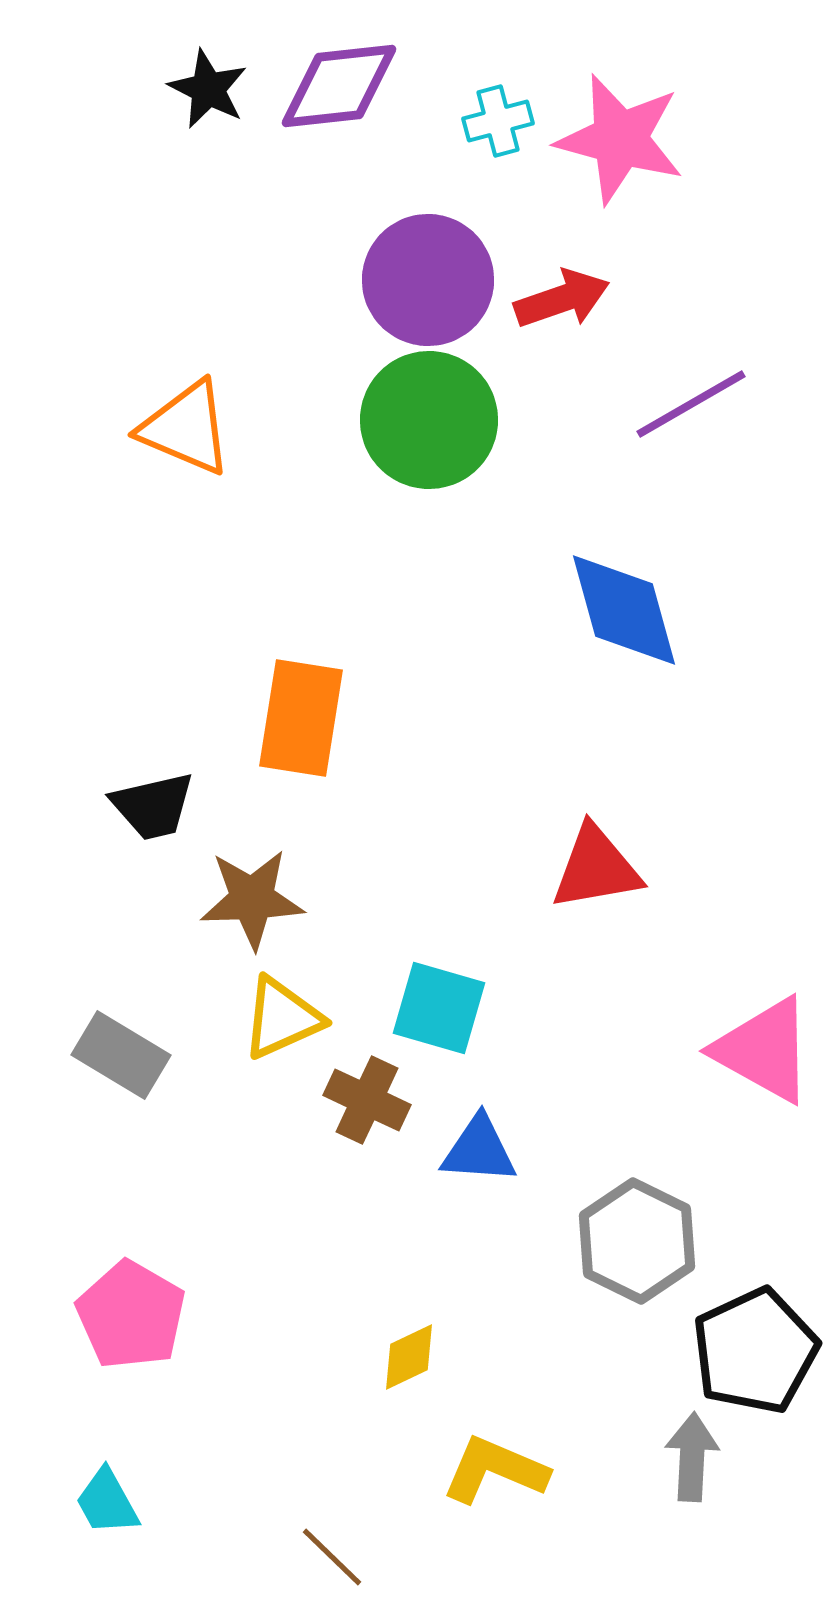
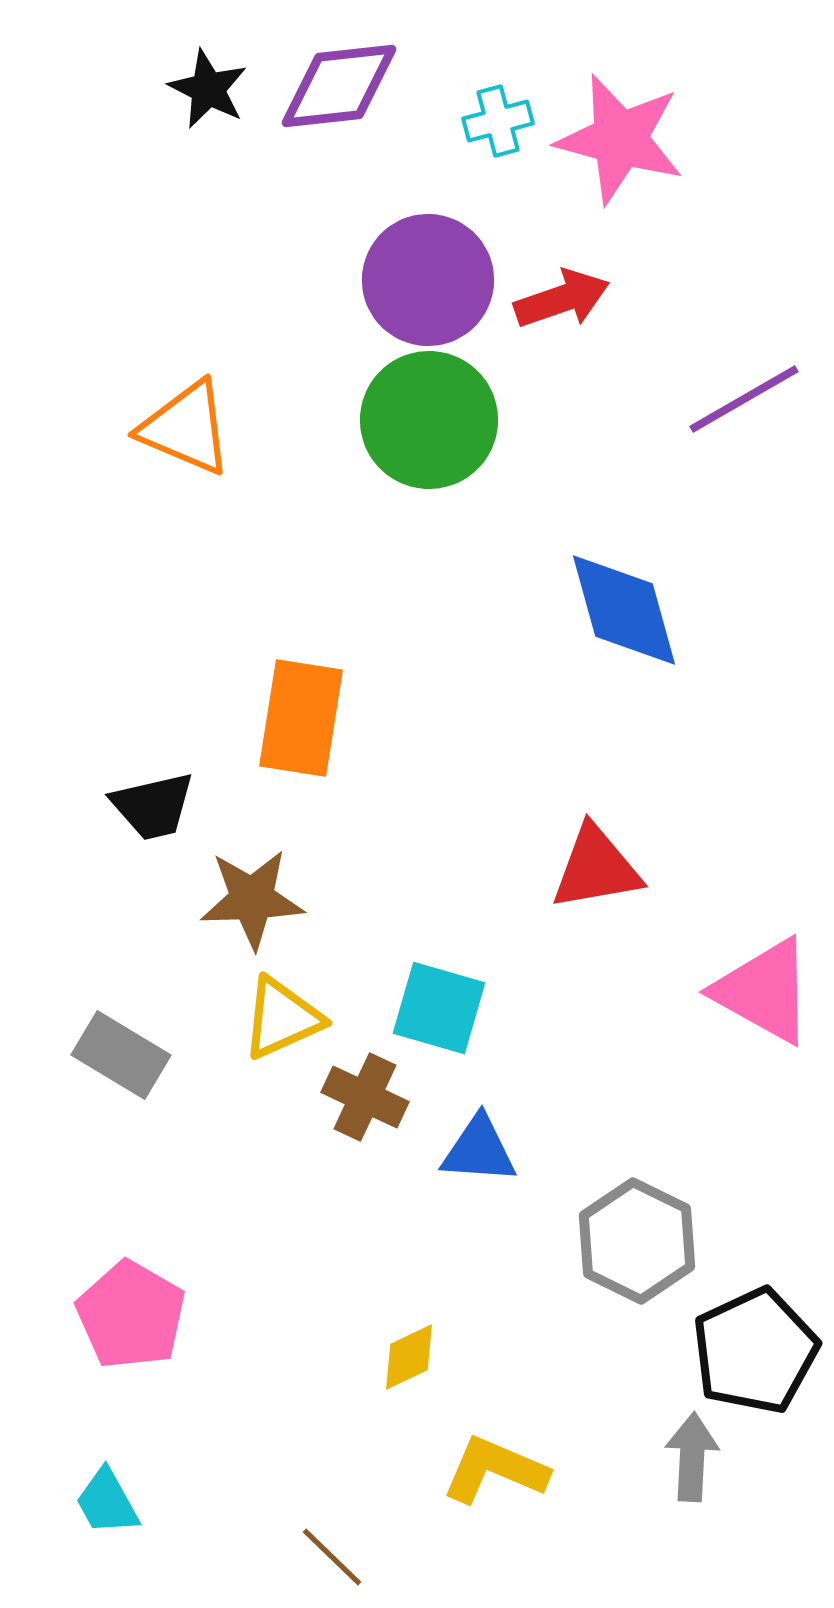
purple line: moved 53 px right, 5 px up
pink triangle: moved 59 px up
brown cross: moved 2 px left, 3 px up
